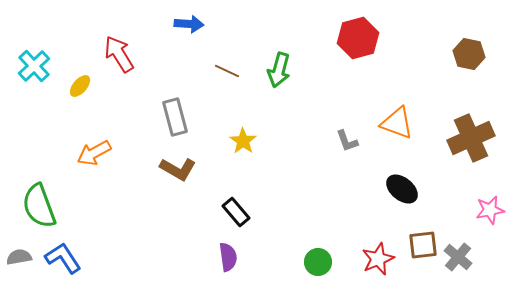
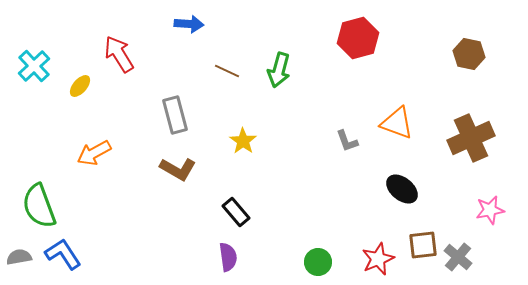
gray rectangle: moved 2 px up
blue L-shape: moved 4 px up
